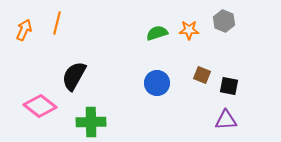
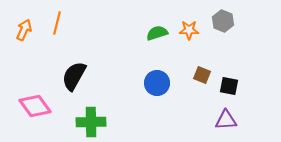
gray hexagon: moved 1 px left
pink diamond: moved 5 px left; rotated 16 degrees clockwise
